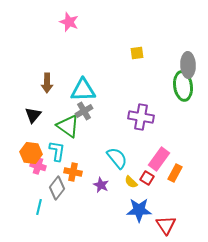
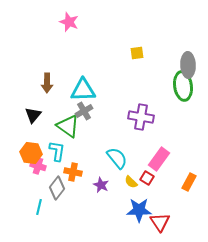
orange rectangle: moved 14 px right, 9 px down
red triangle: moved 6 px left, 3 px up
